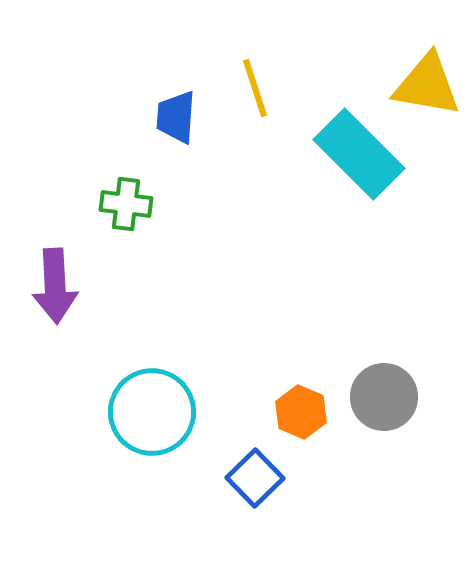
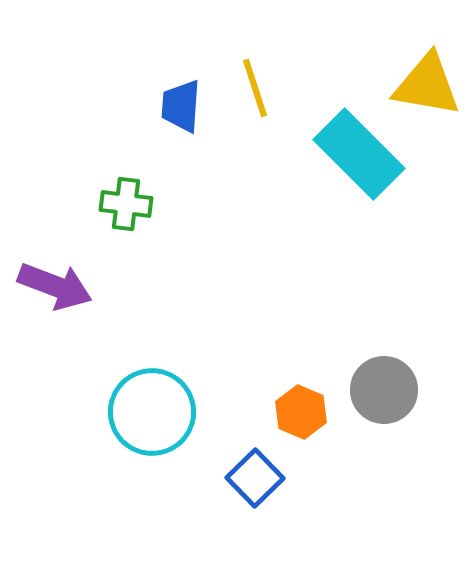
blue trapezoid: moved 5 px right, 11 px up
purple arrow: rotated 66 degrees counterclockwise
gray circle: moved 7 px up
